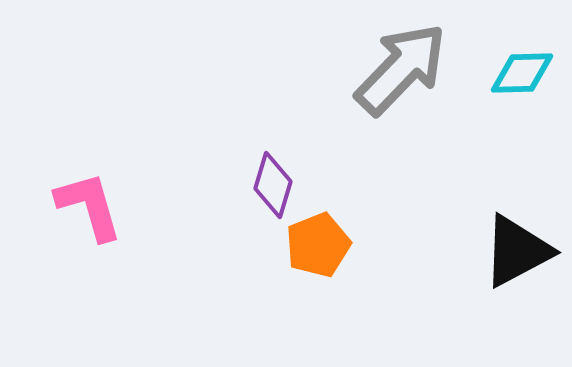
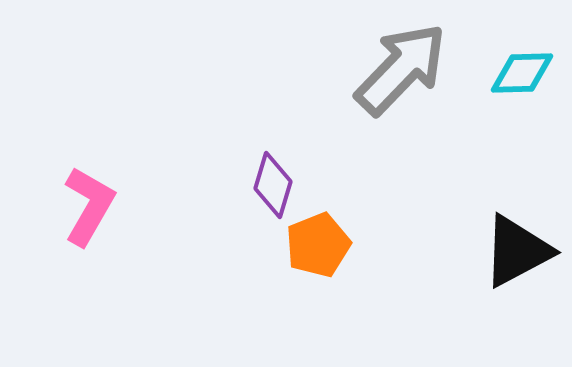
pink L-shape: rotated 46 degrees clockwise
